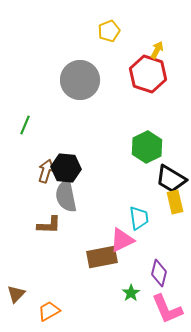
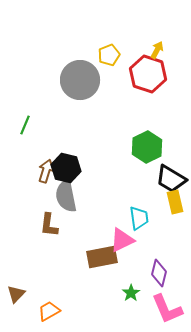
yellow pentagon: moved 24 px down
black hexagon: rotated 8 degrees clockwise
brown L-shape: rotated 95 degrees clockwise
